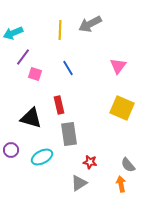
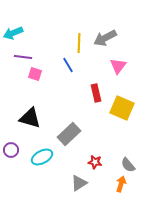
gray arrow: moved 15 px right, 14 px down
yellow line: moved 19 px right, 13 px down
purple line: rotated 60 degrees clockwise
blue line: moved 3 px up
red rectangle: moved 37 px right, 12 px up
black triangle: moved 1 px left
gray rectangle: rotated 55 degrees clockwise
red star: moved 5 px right
orange arrow: rotated 28 degrees clockwise
